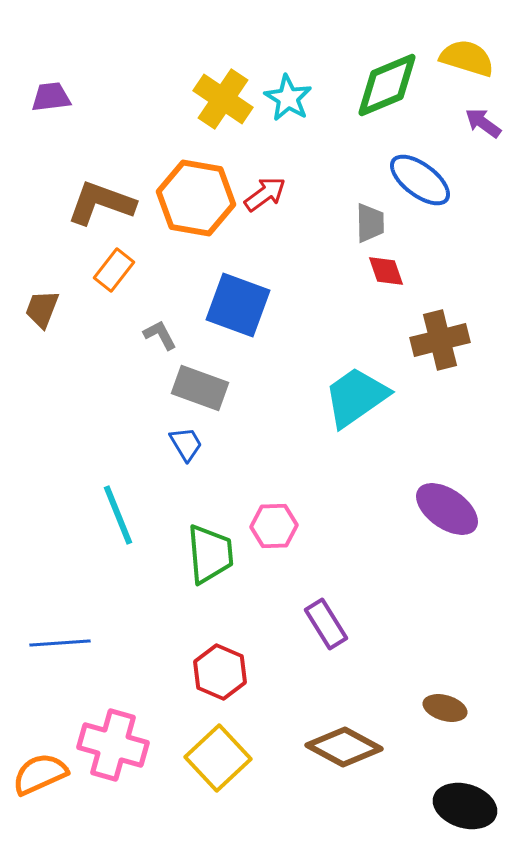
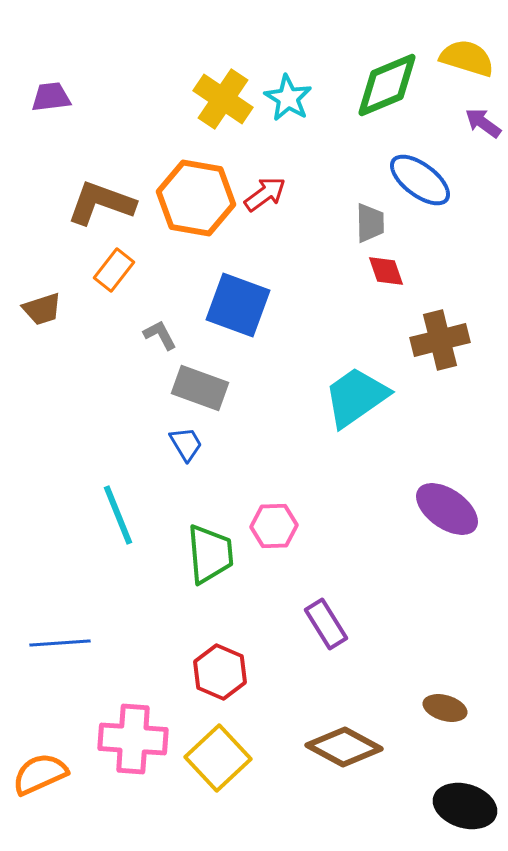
brown trapezoid: rotated 129 degrees counterclockwise
pink cross: moved 20 px right, 6 px up; rotated 12 degrees counterclockwise
